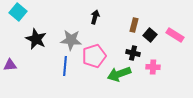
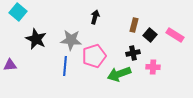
black cross: rotated 24 degrees counterclockwise
